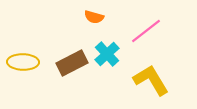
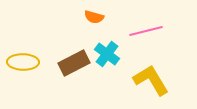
pink line: rotated 24 degrees clockwise
cyan cross: rotated 10 degrees counterclockwise
brown rectangle: moved 2 px right
